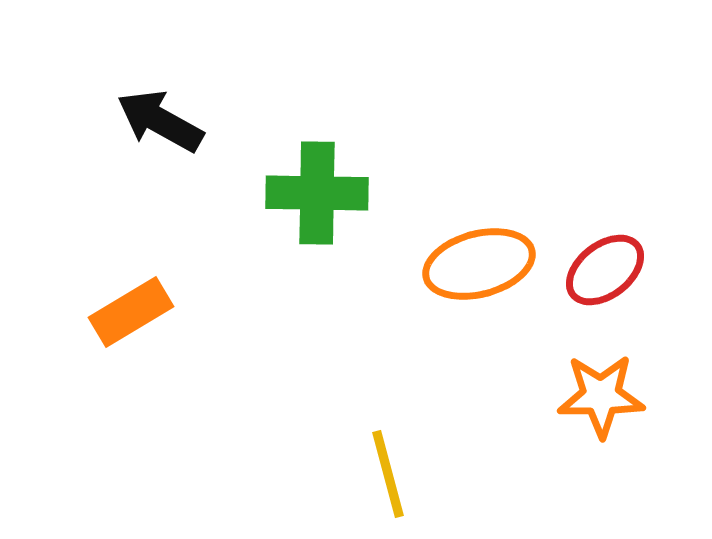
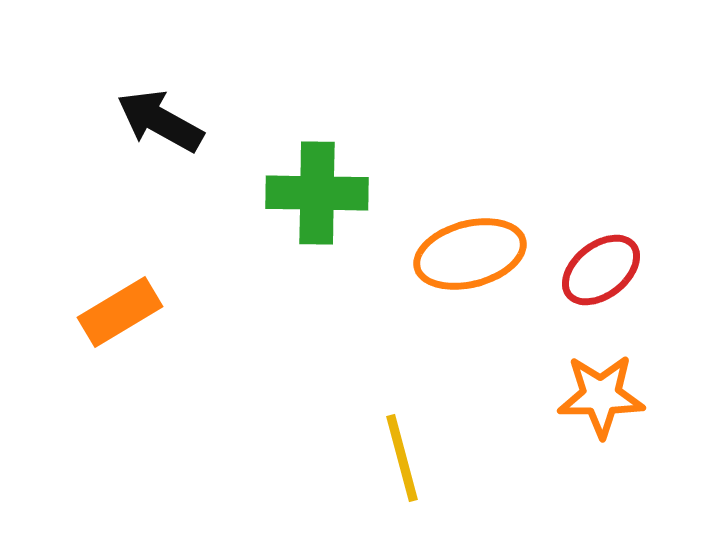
orange ellipse: moved 9 px left, 10 px up
red ellipse: moved 4 px left
orange rectangle: moved 11 px left
yellow line: moved 14 px right, 16 px up
